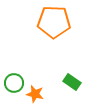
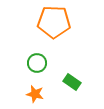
green circle: moved 23 px right, 20 px up
